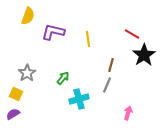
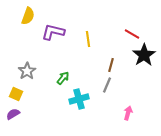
gray star: moved 2 px up
